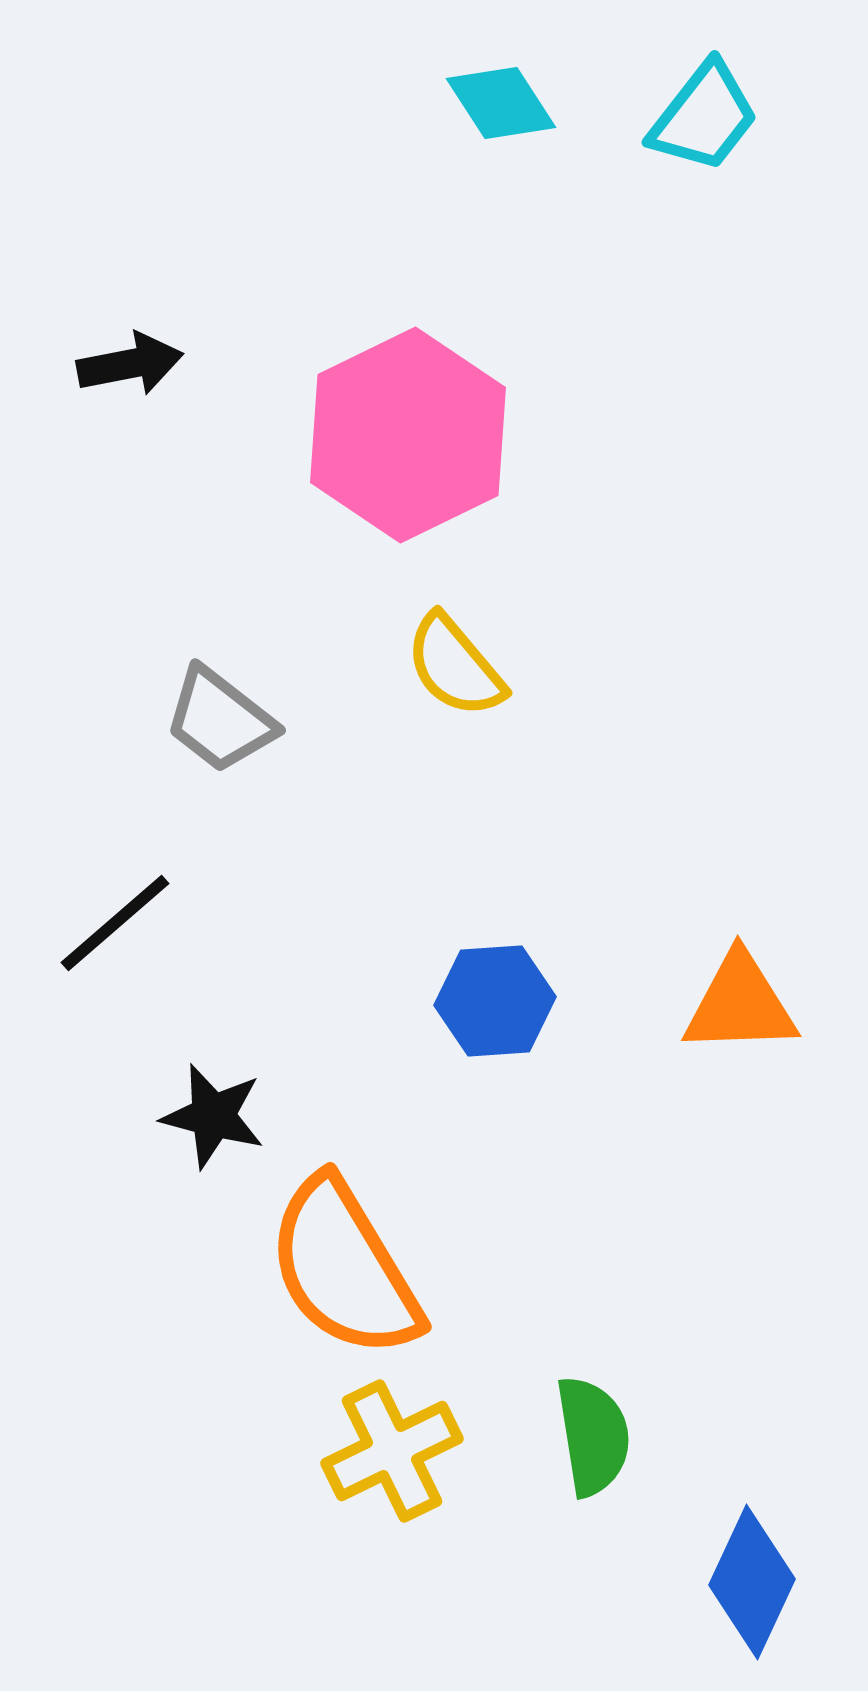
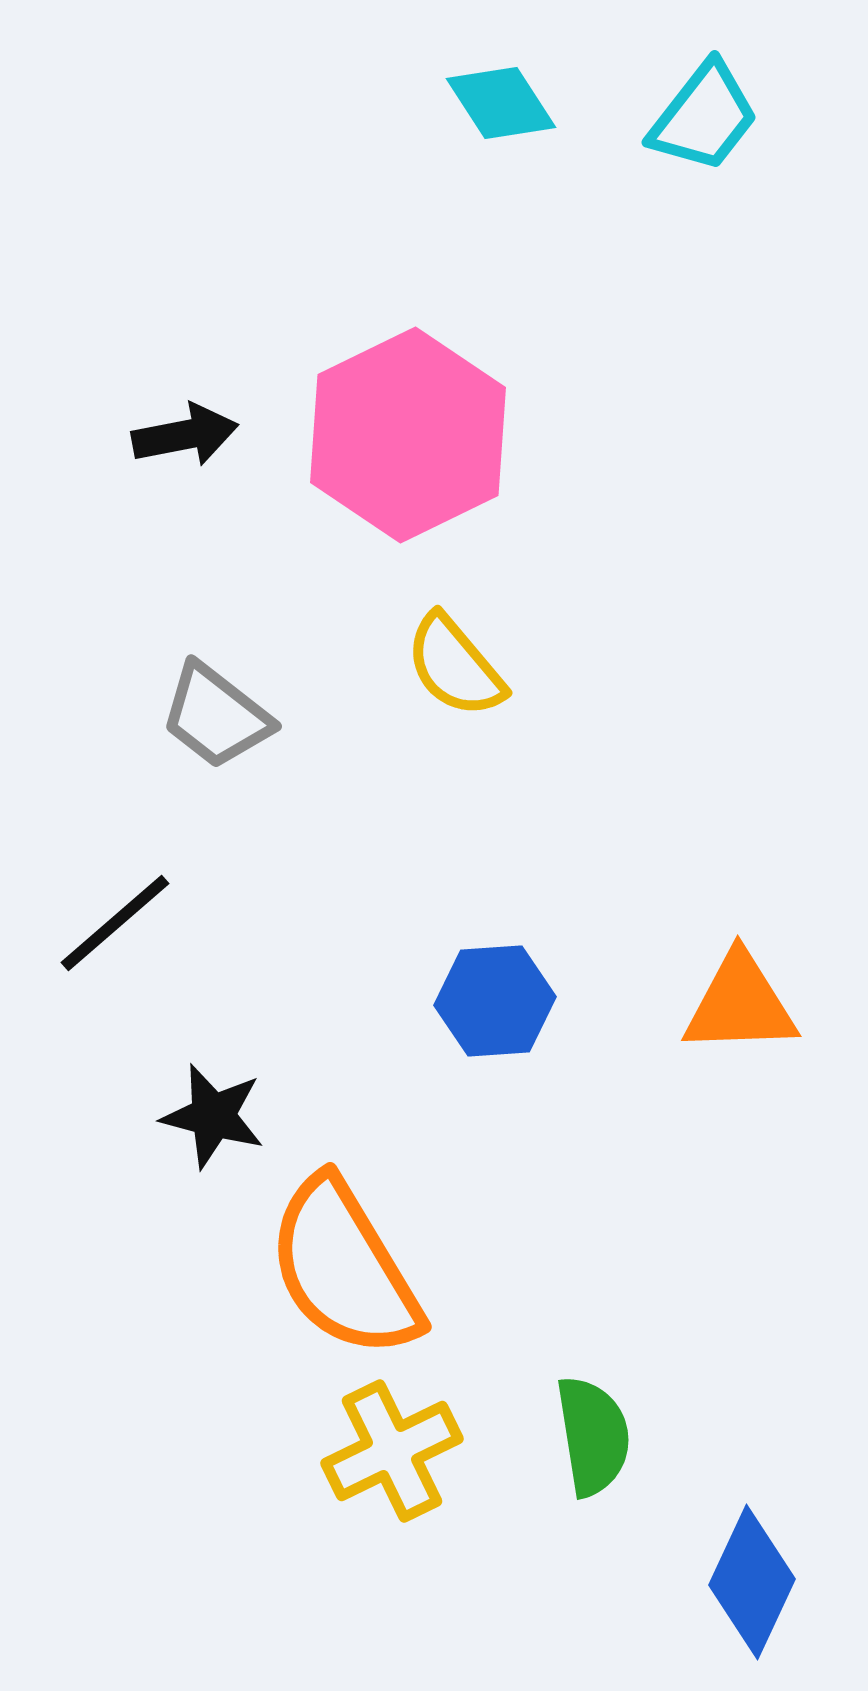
black arrow: moved 55 px right, 71 px down
gray trapezoid: moved 4 px left, 4 px up
